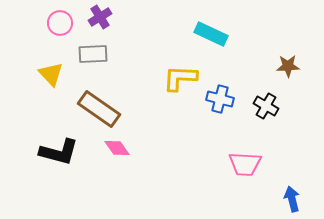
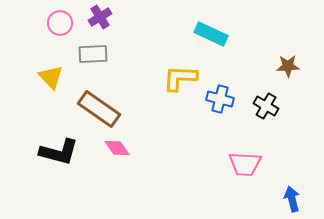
yellow triangle: moved 3 px down
